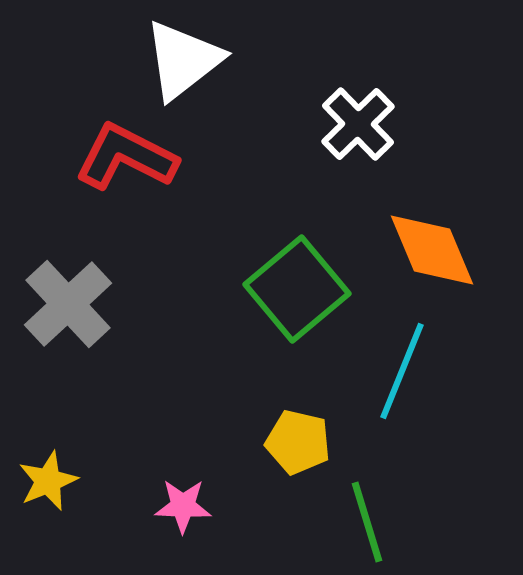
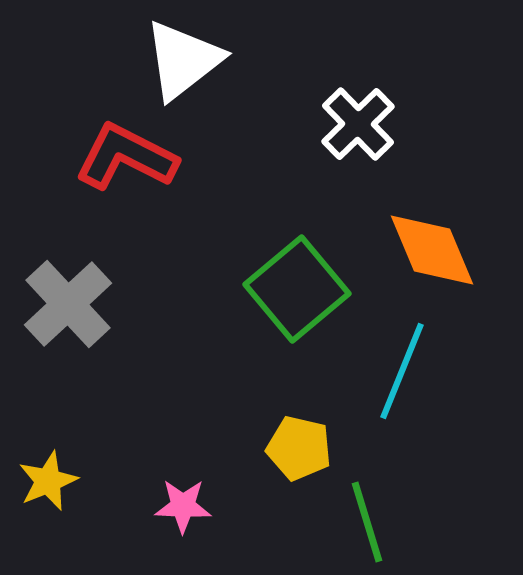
yellow pentagon: moved 1 px right, 6 px down
